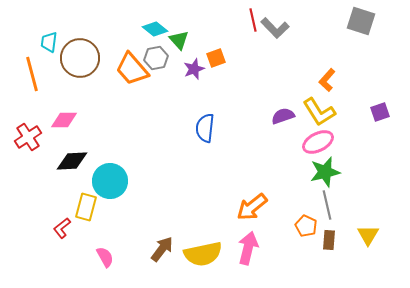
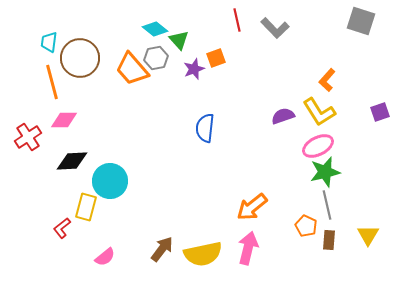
red line: moved 16 px left
orange line: moved 20 px right, 8 px down
pink ellipse: moved 4 px down
pink semicircle: rotated 80 degrees clockwise
